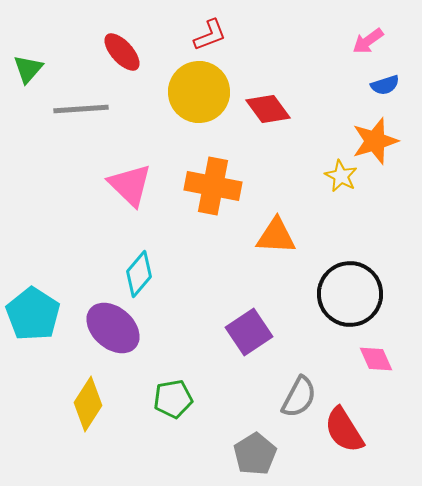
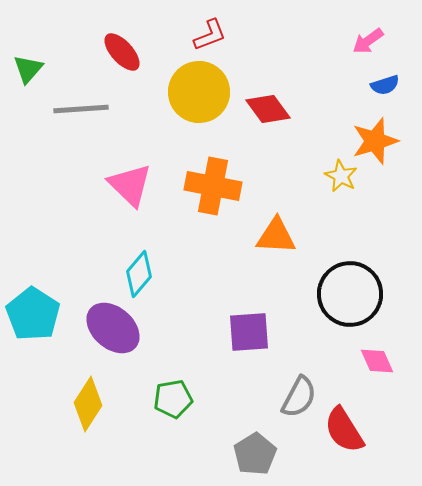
purple square: rotated 30 degrees clockwise
pink diamond: moved 1 px right, 2 px down
